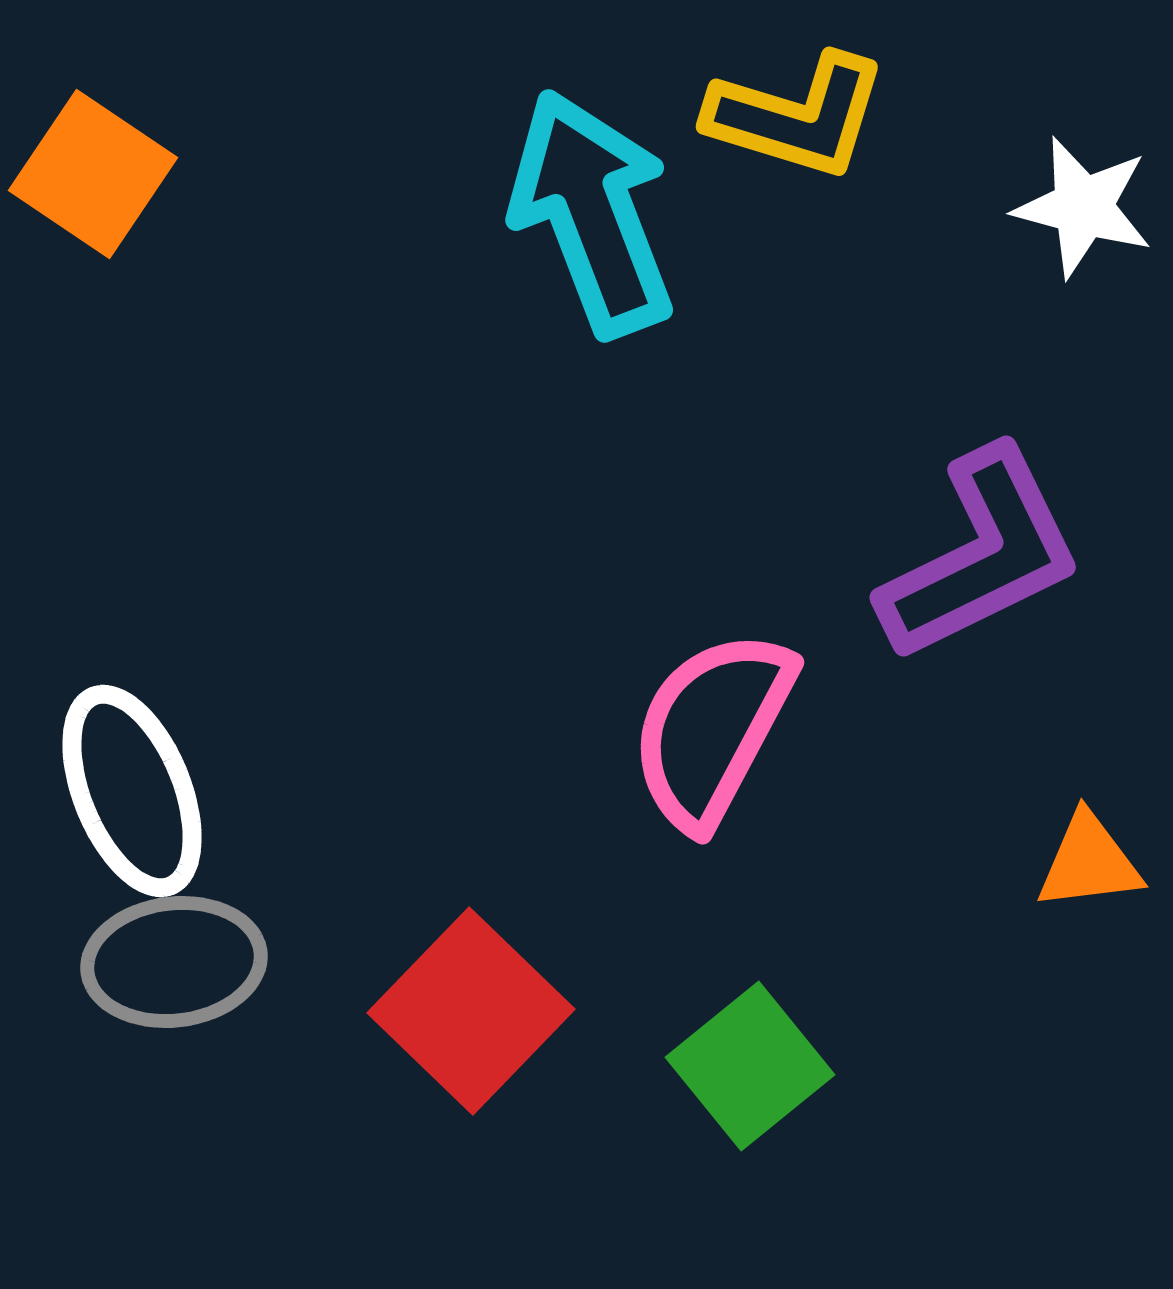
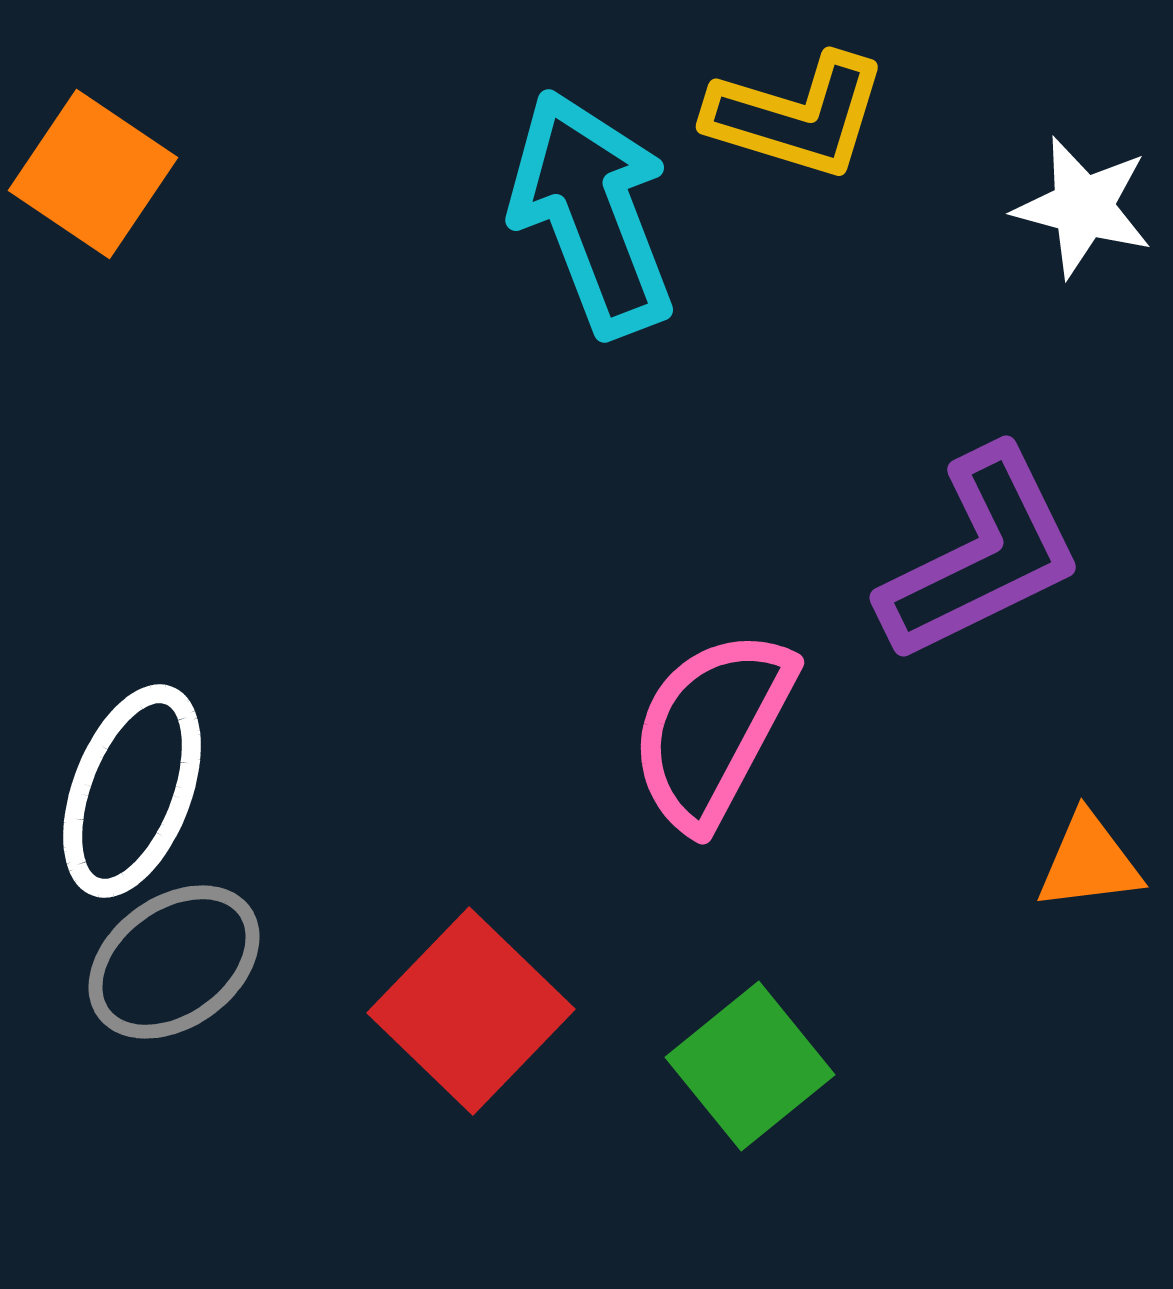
white ellipse: rotated 43 degrees clockwise
gray ellipse: rotated 29 degrees counterclockwise
